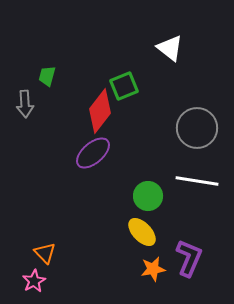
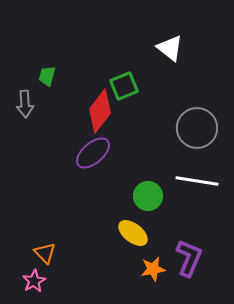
yellow ellipse: moved 9 px left, 1 px down; rotated 8 degrees counterclockwise
